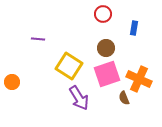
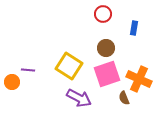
purple line: moved 10 px left, 31 px down
purple arrow: rotated 30 degrees counterclockwise
